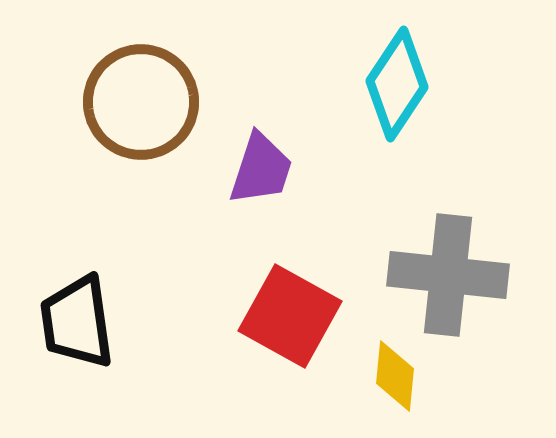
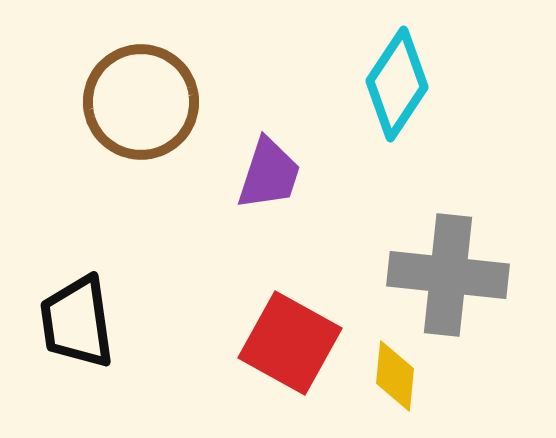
purple trapezoid: moved 8 px right, 5 px down
red square: moved 27 px down
